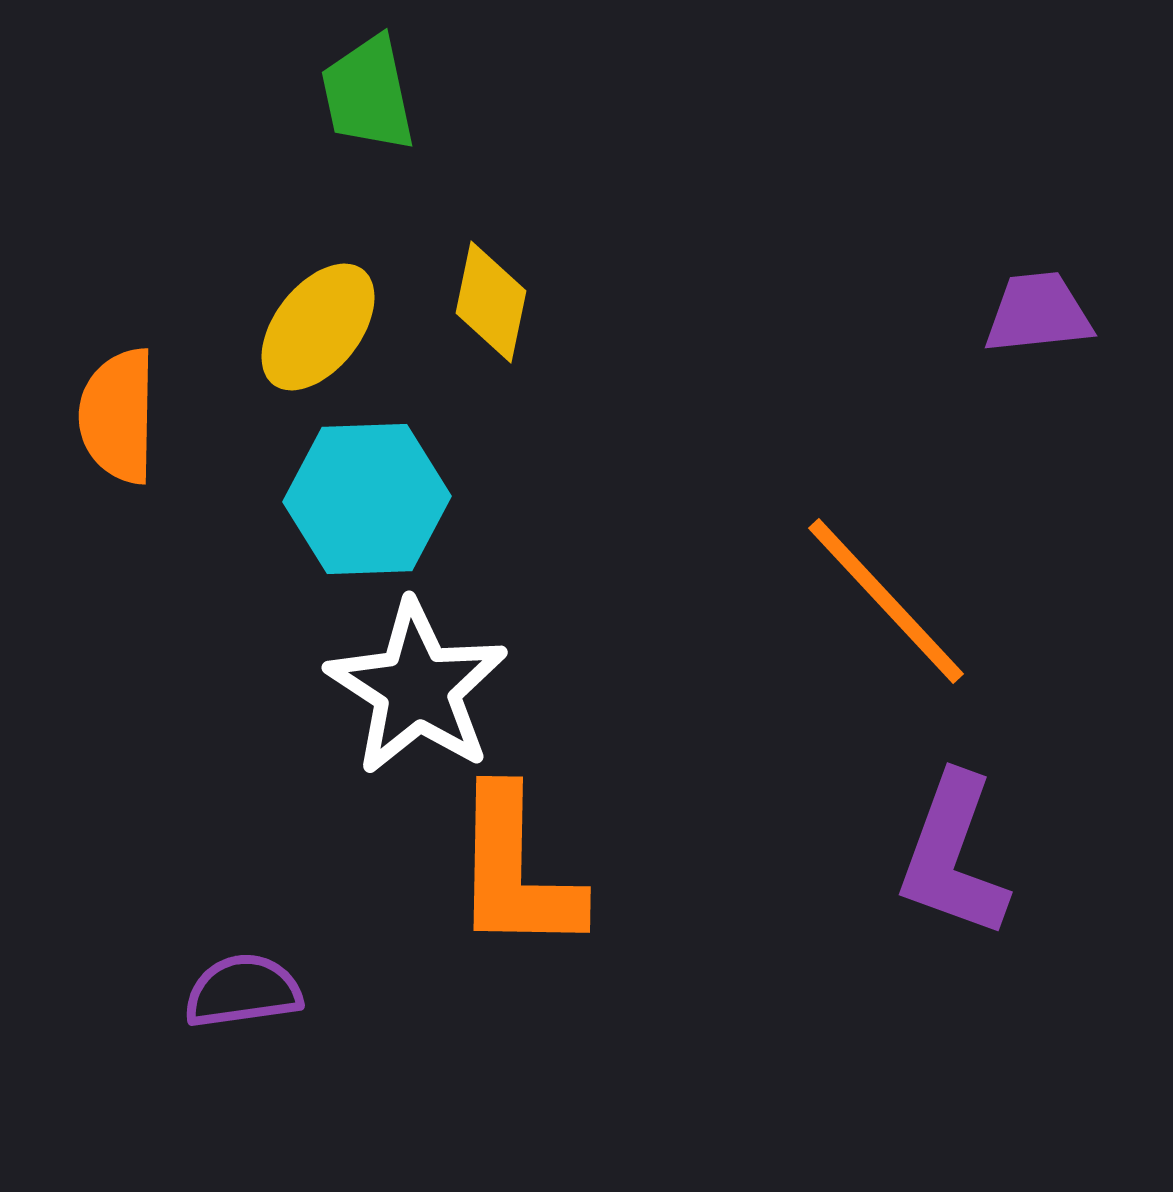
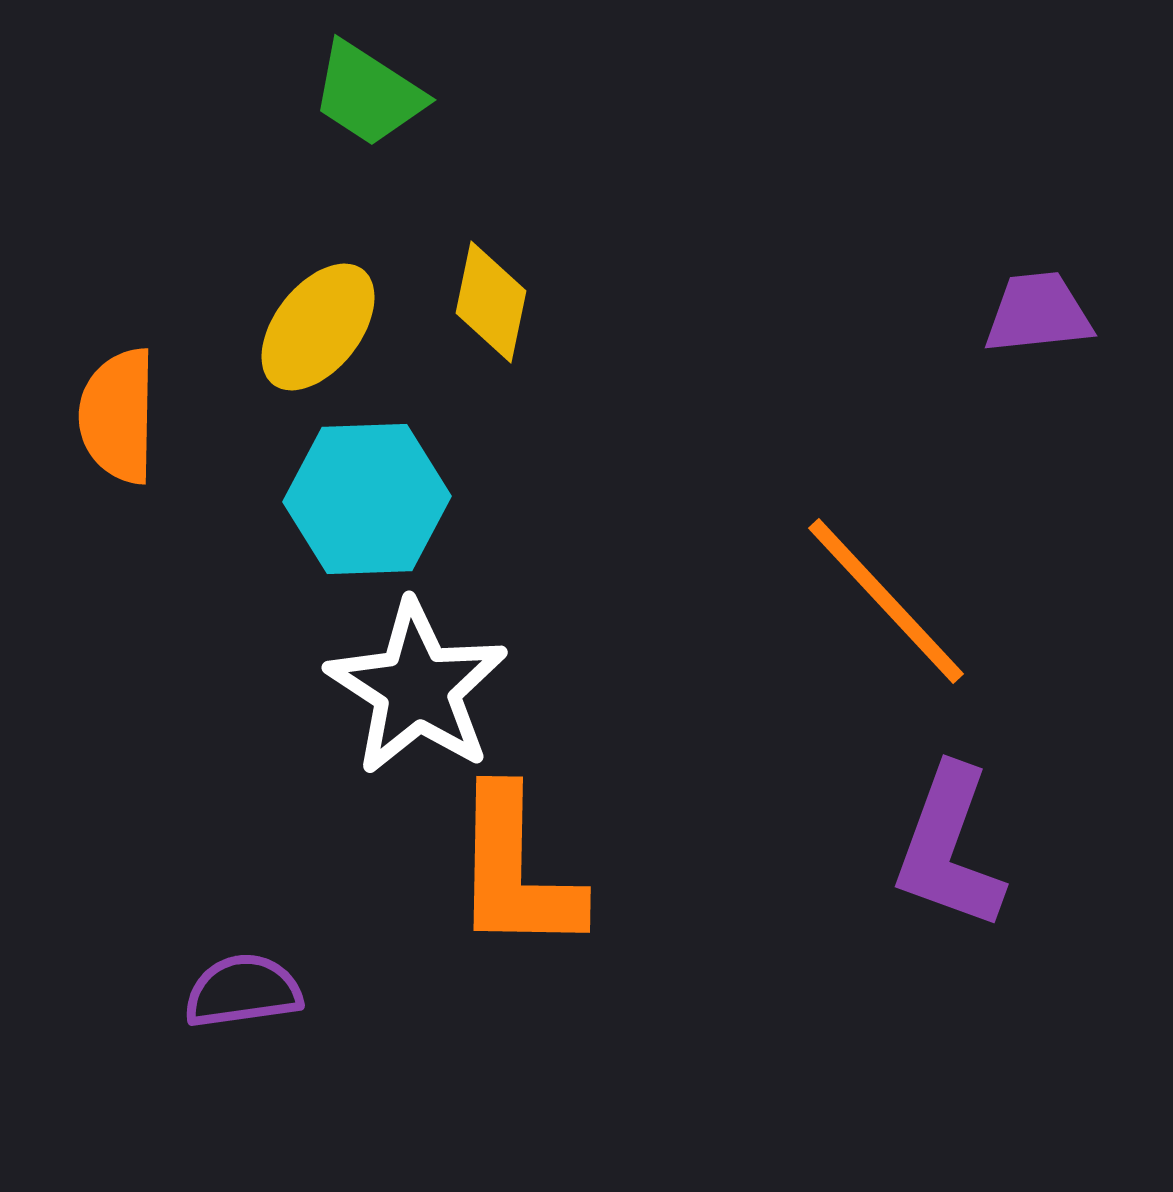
green trapezoid: rotated 45 degrees counterclockwise
purple L-shape: moved 4 px left, 8 px up
